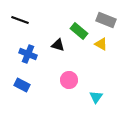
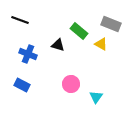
gray rectangle: moved 5 px right, 4 px down
pink circle: moved 2 px right, 4 px down
